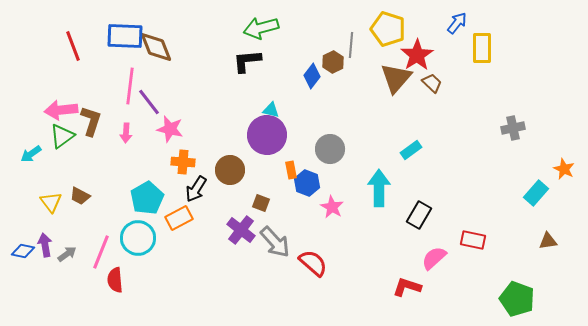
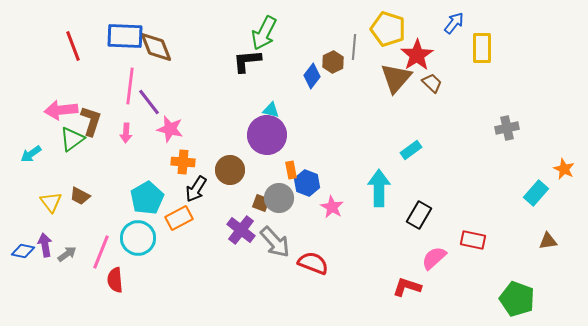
blue arrow at (457, 23): moved 3 px left
green arrow at (261, 28): moved 3 px right, 5 px down; rotated 48 degrees counterclockwise
gray line at (351, 45): moved 3 px right, 2 px down
gray cross at (513, 128): moved 6 px left
green triangle at (62, 136): moved 10 px right, 3 px down
gray circle at (330, 149): moved 51 px left, 49 px down
red semicircle at (313, 263): rotated 20 degrees counterclockwise
